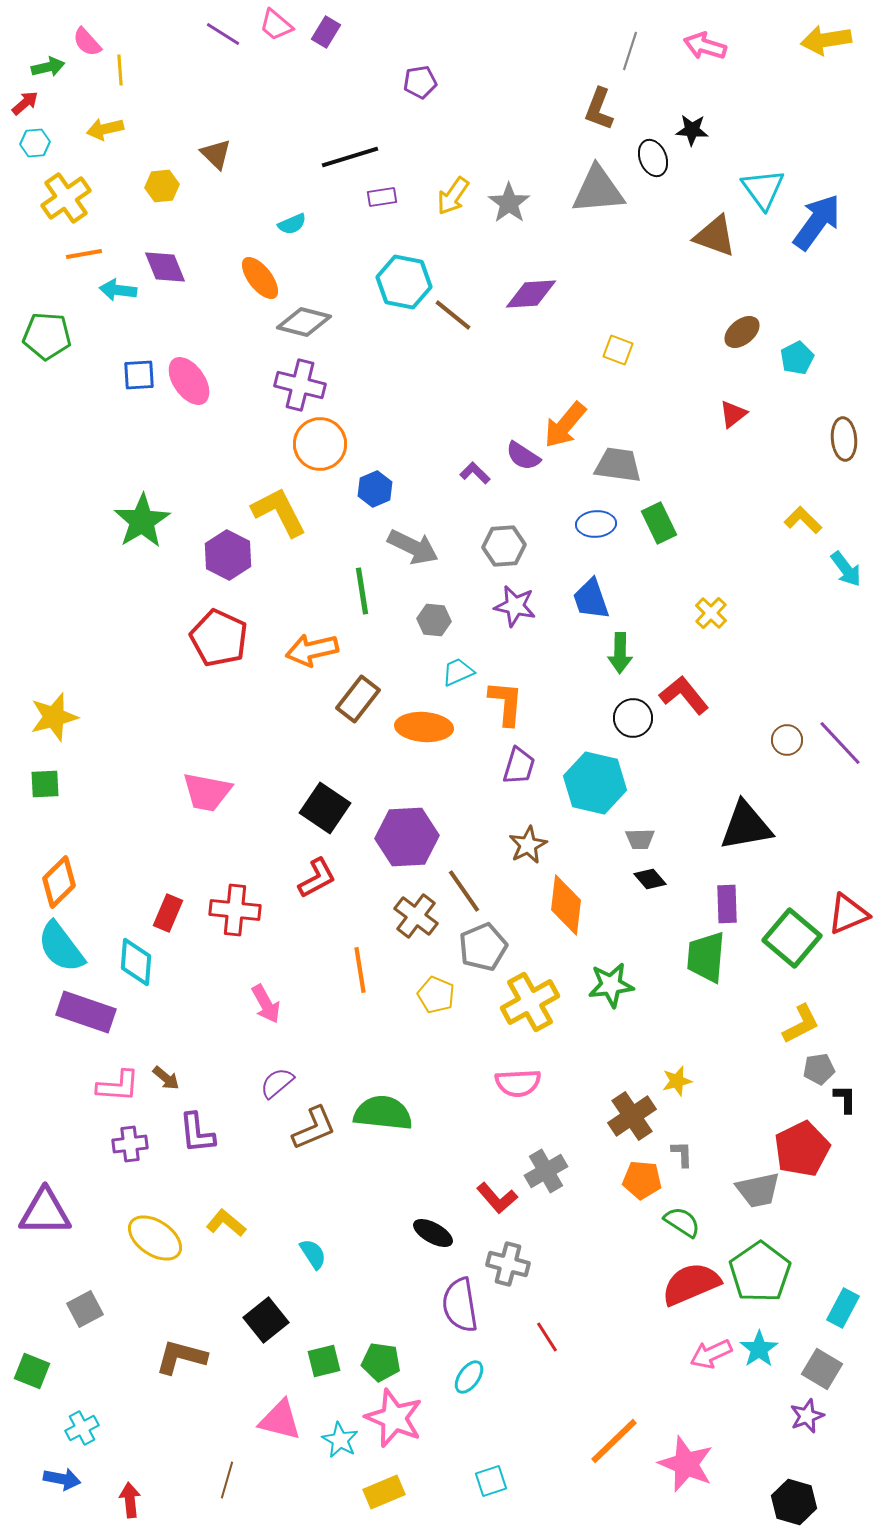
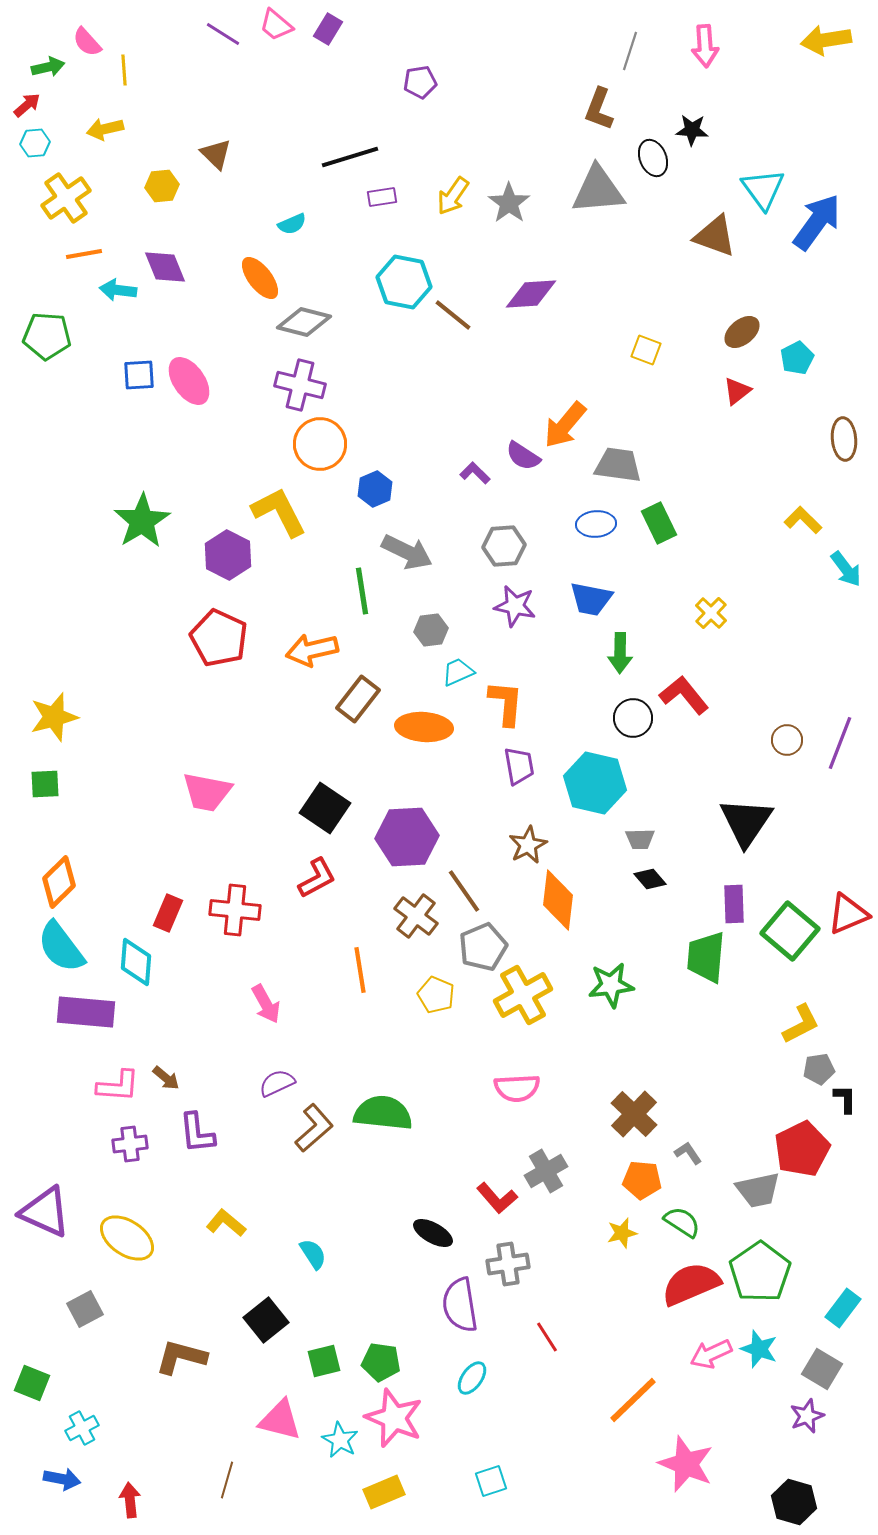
purple rectangle at (326, 32): moved 2 px right, 3 px up
pink arrow at (705, 46): rotated 111 degrees counterclockwise
yellow line at (120, 70): moved 4 px right
red arrow at (25, 103): moved 2 px right, 2 px down
yellow square at (618, 350): moved 28 px right
red triangle at (733, 414): moved 4 px right, 23 px up
gray arrow at (413, 547): moved 6 px left, 5 px down
blue trapezoid at (591, 599): rotated 60 degrees counterclockwise
gray hexagon at (434, 620): moved 3 px left, 10 px down; rotated 12 degrees counterclockwise
purple line at (840, 743): rotated 64 degrees clockwise
purple trapezoid at (519, 766): rotated 27 degrees counterclockwise
black triangle at (746, 826): moved 4 px up; rotated 46 degrees counterclockwise
purple rectangle at (727, 904): moved 7 px right
orange diamond at (566, 905): moved 8 px left, 5 px up
green square at (792, 938): moved 2 px left, 7 px up
yellow cross at (530, 1002): moved 7 px left, 7 px up
purple rectangle at (86, 1012): rotated 14 degrees counterclockwise
yellow star at (677, 1081): moved 55 px left, 152 px down
purple semicircle at (277, 1083): rotated 15 degrees clockwise
pink semicircle at (518, 1083): moved 1 px left, 5 px down
brown cross at (632, 1116): moved 2 px right, 2 px up; rotated 12 degrees counterclockwise
brown L-shape at (314, 1128): rotated 18 degrees counterclockwise
gray L-shape at (682, 1154): moved 6 px right, 1 px up; rotated 32 degrees counterclockwise
purple triangle at (45, 1212): rotated 24 degrees clockwise
yellow ellipse at (155, 1238): moved 28 px left
gray cross at (508, 1264): rotated 24 degrees counterclockwise
cyan rectangle at (843, 1308): rotated 9 degrees clockwise
cyan star at (759, 1349): rotated 18 degrees counterclockwise
green square at (32, 1371): moved 12 px down
cyan ellipse at (469, 1377): moved 3 px right, 1 px down
orange line at (614, 1441): moved 19 px right, 41 px up
